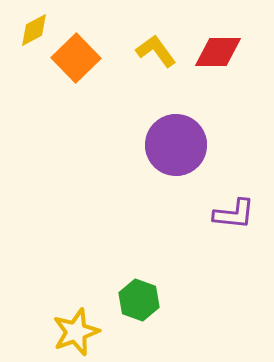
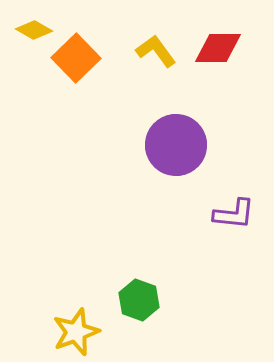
yellow diamond: rotated 57 degrees clockwise
red diamond: moved 4 px up
